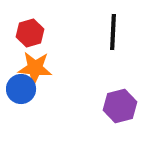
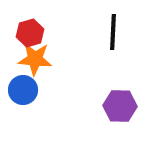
orange star: moved 9 px up
blue circle: moved 2 px right, 1 px down
purple hexagon: rotated 16 degrees clockwise
